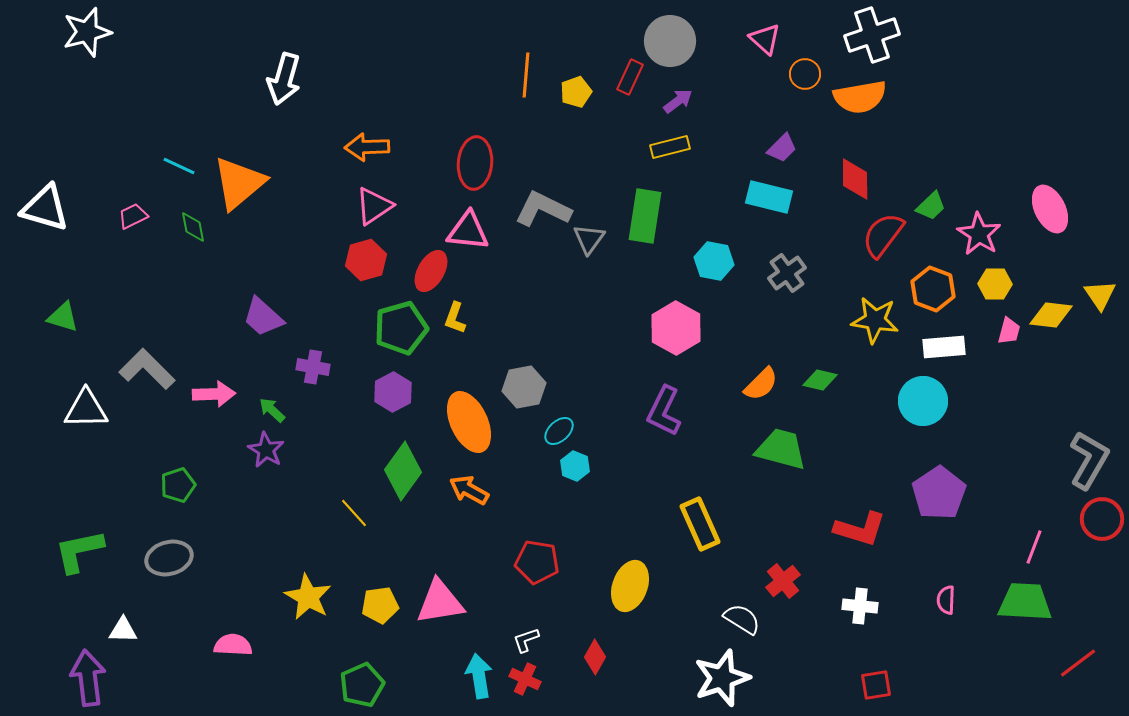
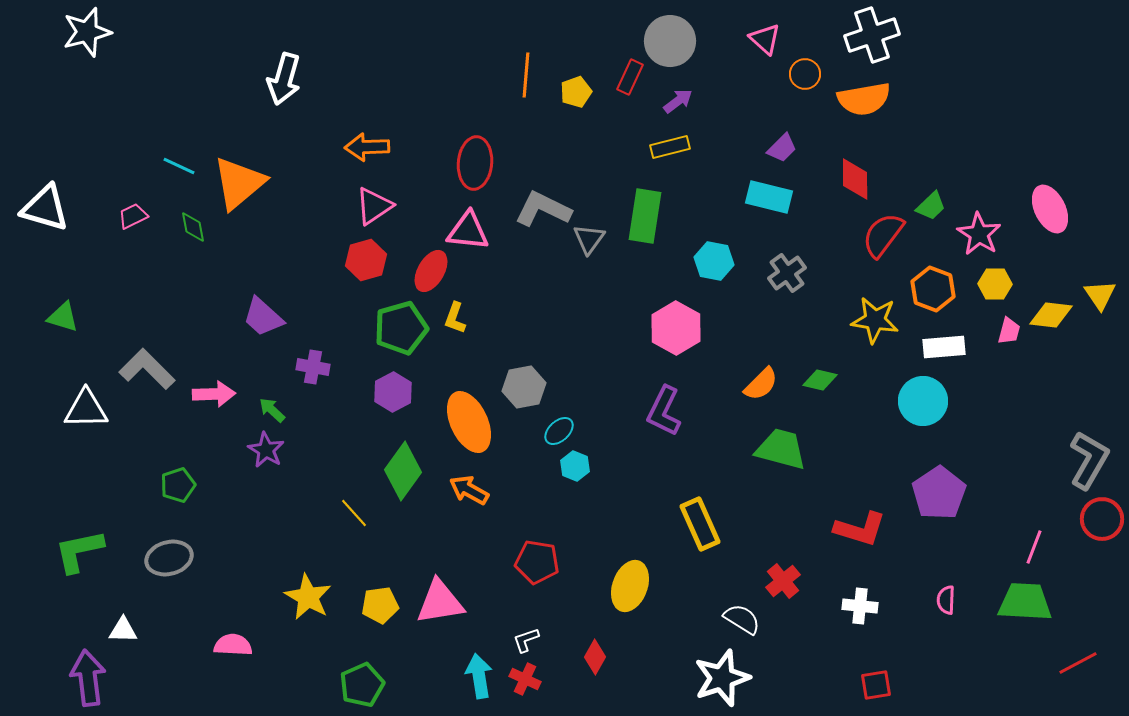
orange semicircle at (860, 97): moved 4 px right, 2 px down
red line at (1078, 663): rotated 9 degrees clockwise
